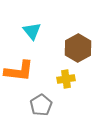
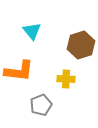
brown hexagon: moved 3 px right, 3 px up; rotated 12 degrees clockwise
yellow cross: rotated 12 degrees clockwise
gray pentagon: rotated 10 degrees clockwise
